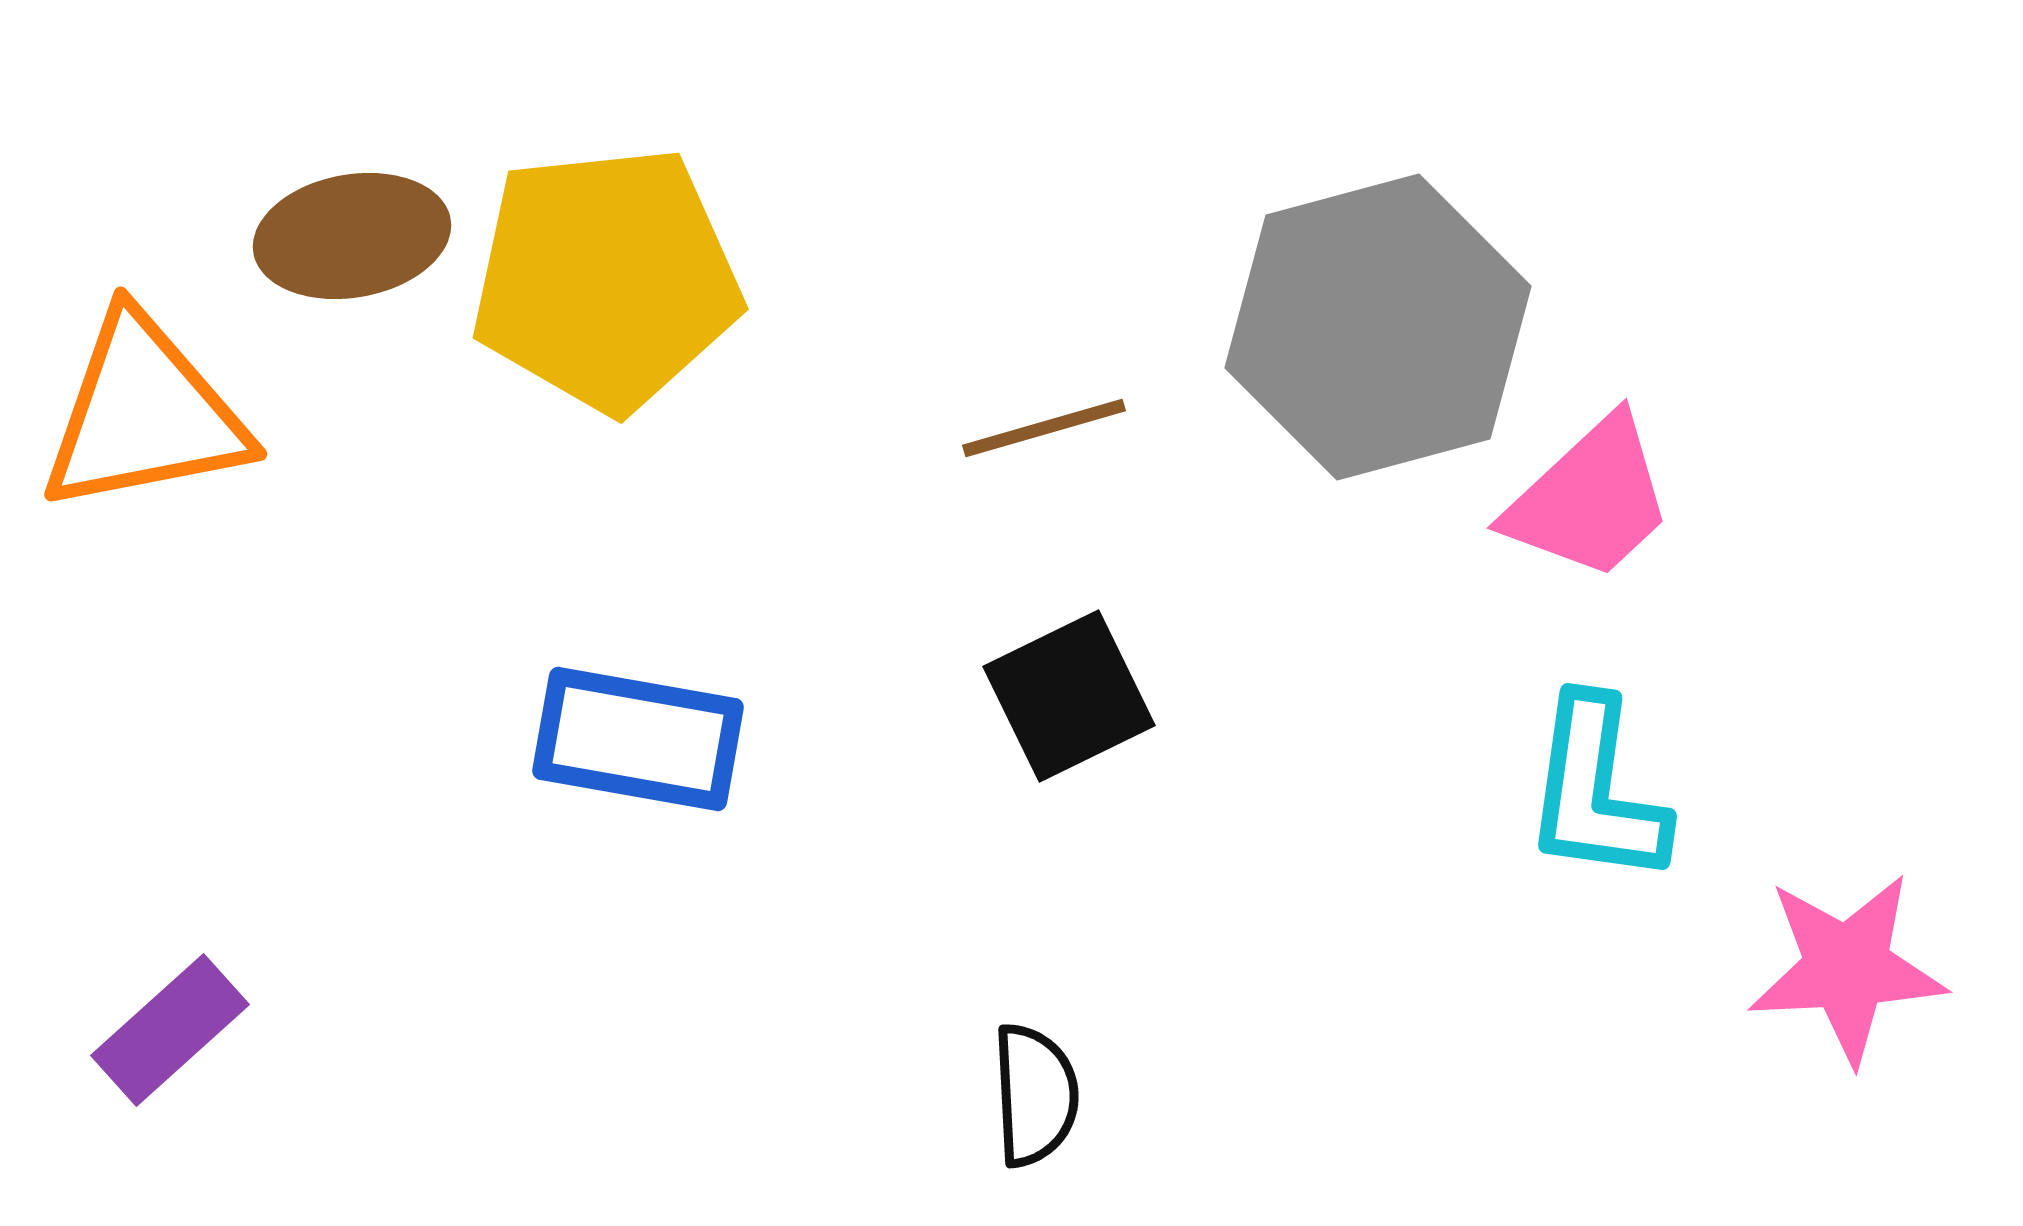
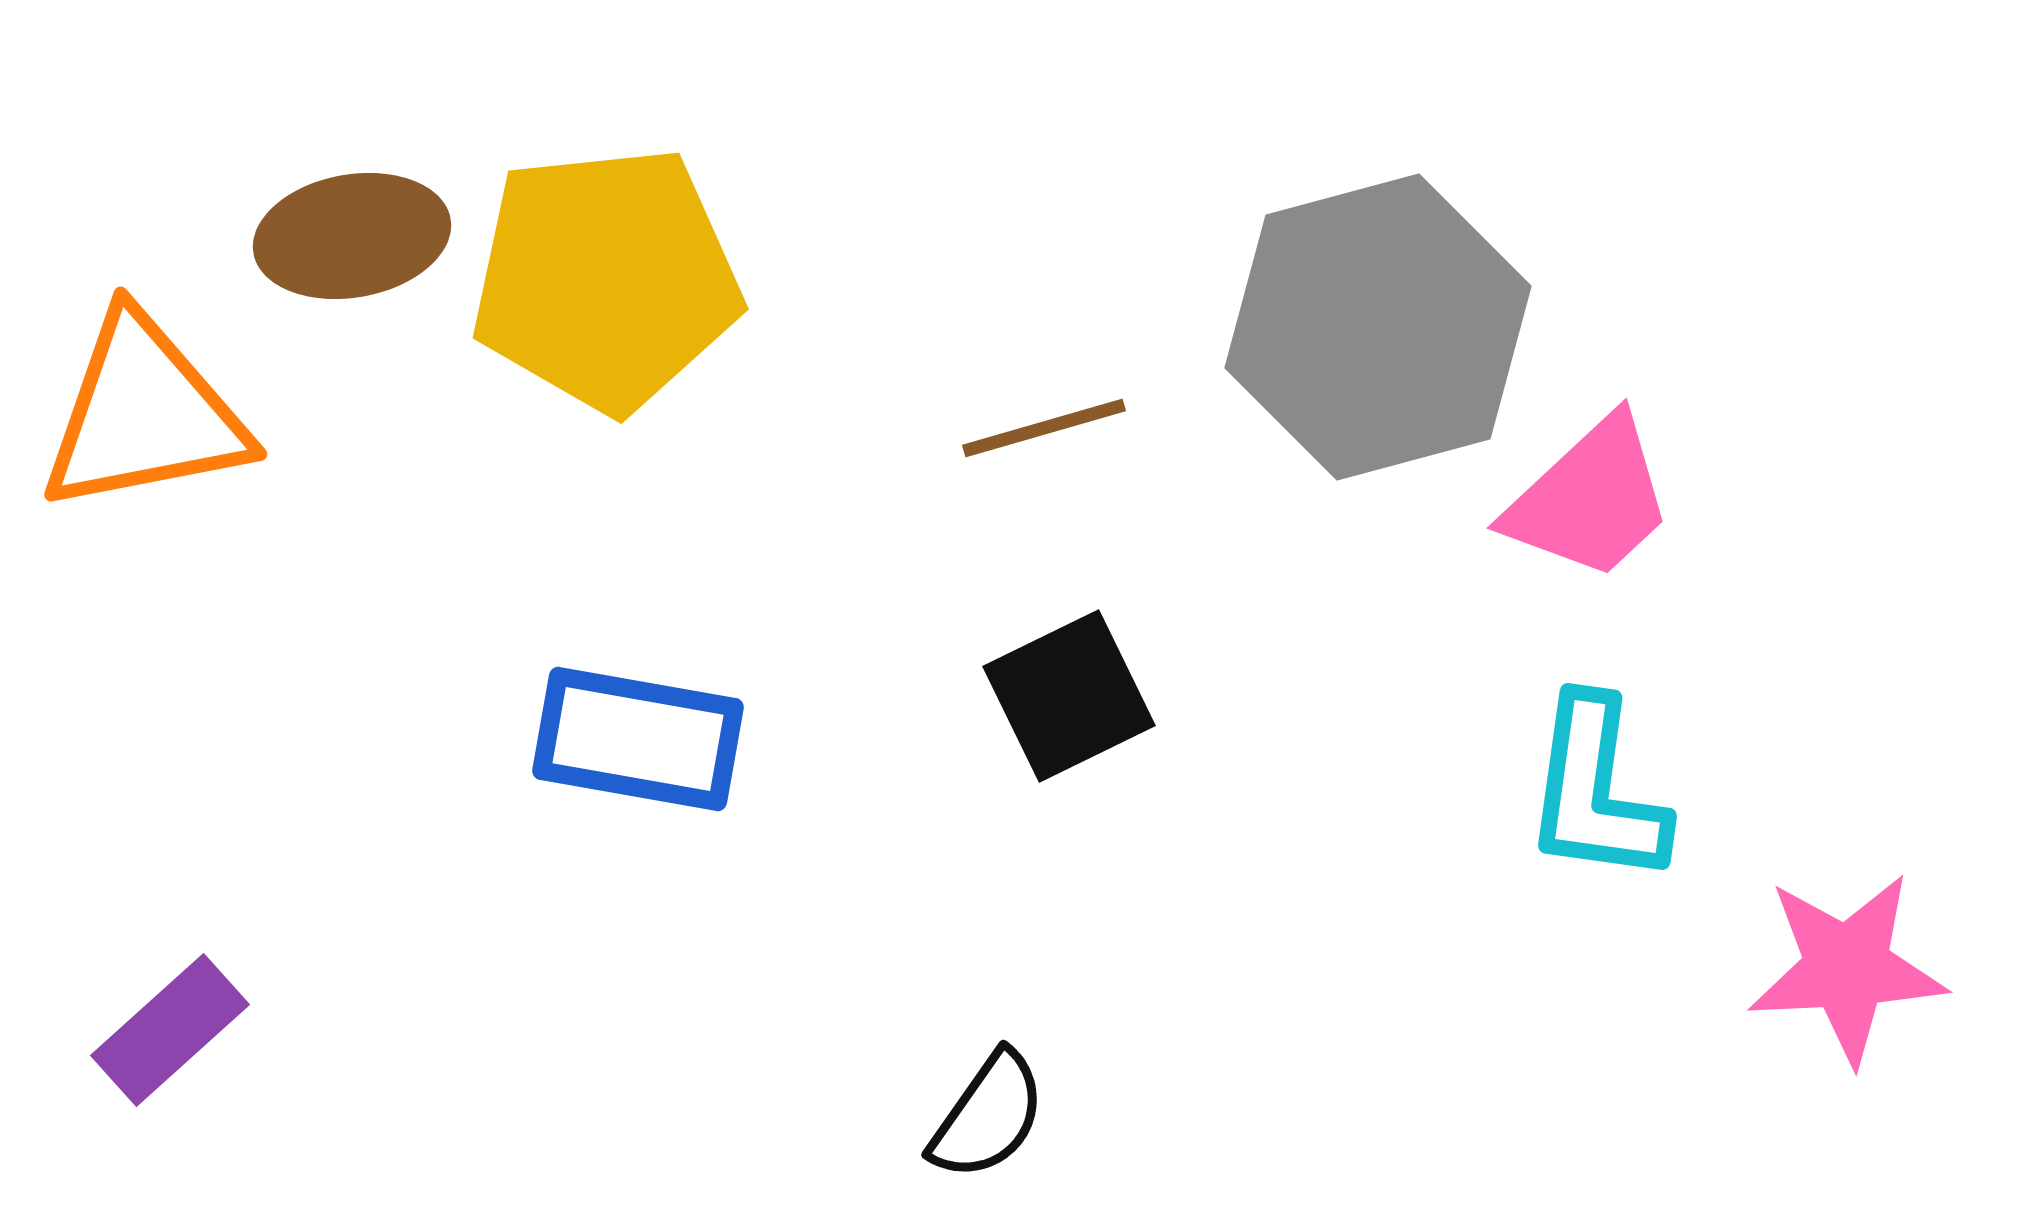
black semicircle: moved 47 px left, 21 px down; rotated 38 degrees clockwise
